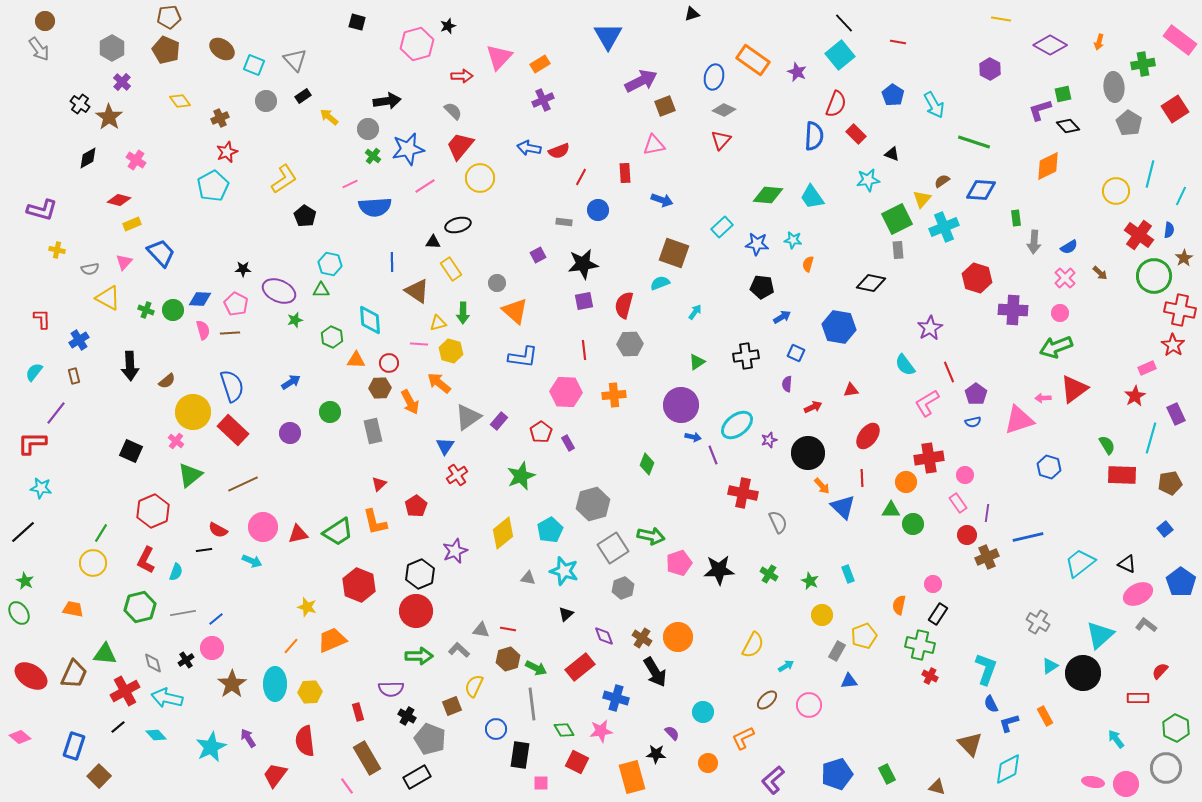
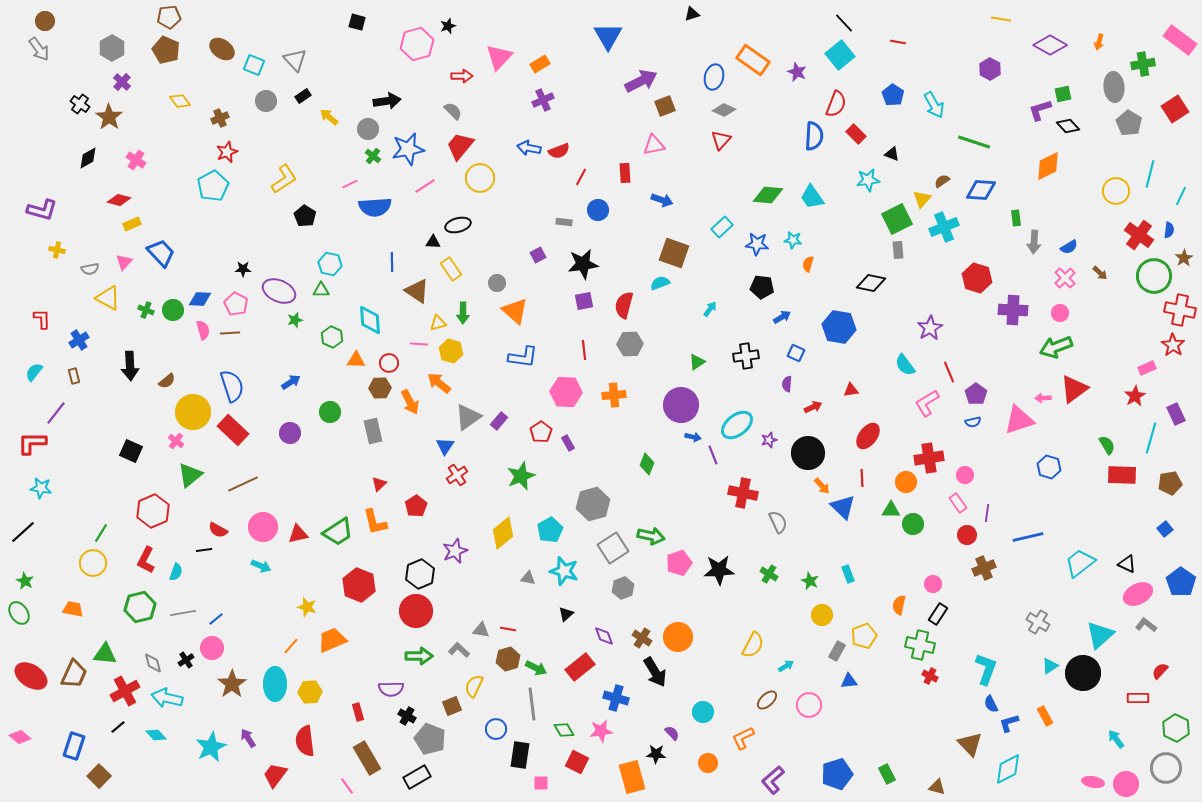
cyan arrow at (695, 312): moved 15 px right, 3 px up
brown cross at (987, 557): moved 3 px left, 11 px down
cyan arrow at (252, 561): moved 9 px right, 5 px down
